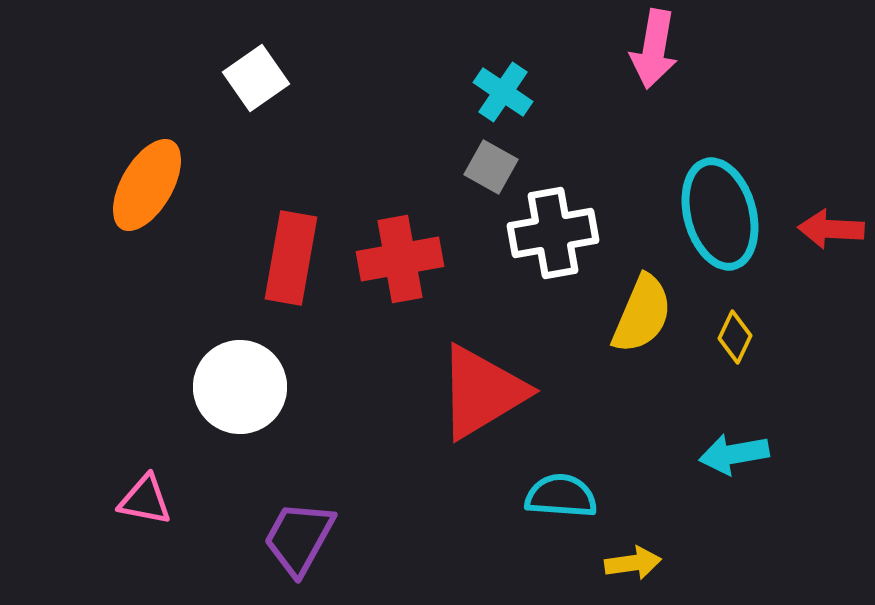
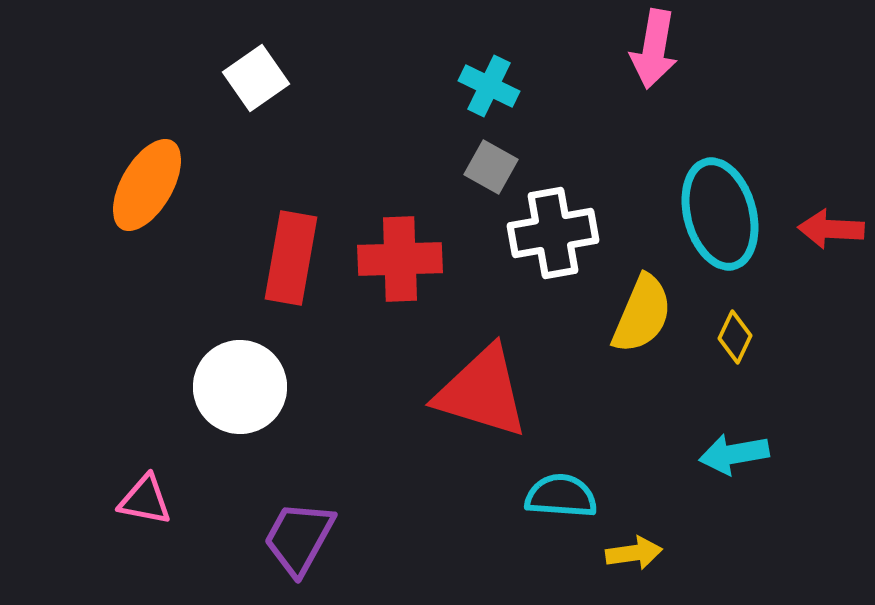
cyan cross: moved 14 px left, 6 px up; rotated 8 degrees counterclockwise
red cross: rotated 8 degrees clockwise
red triangle: rotated 48 degrees clockwise
yellow arrow: moved 1 px right, 10 px up
